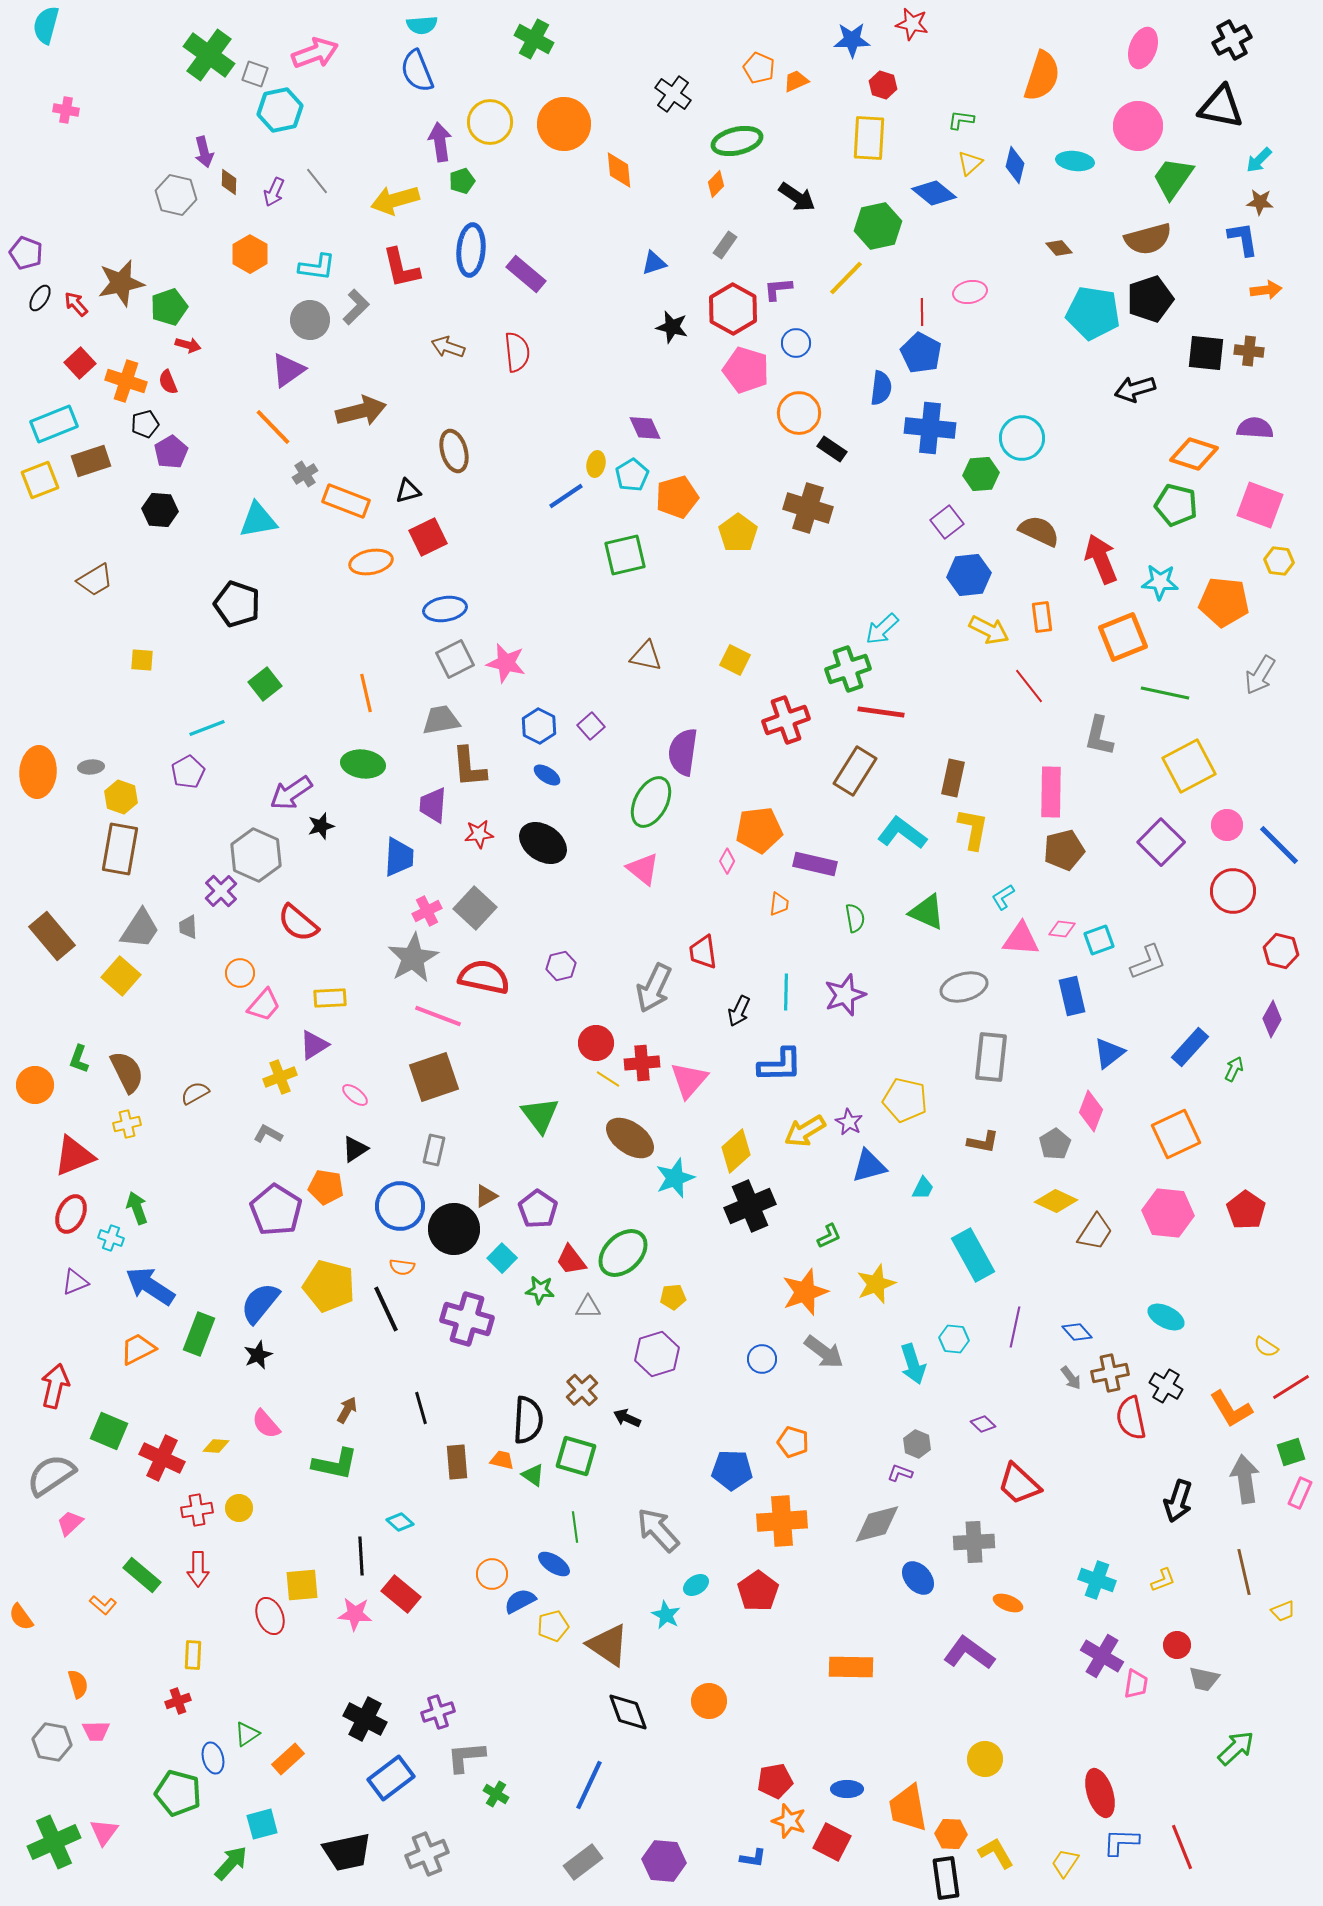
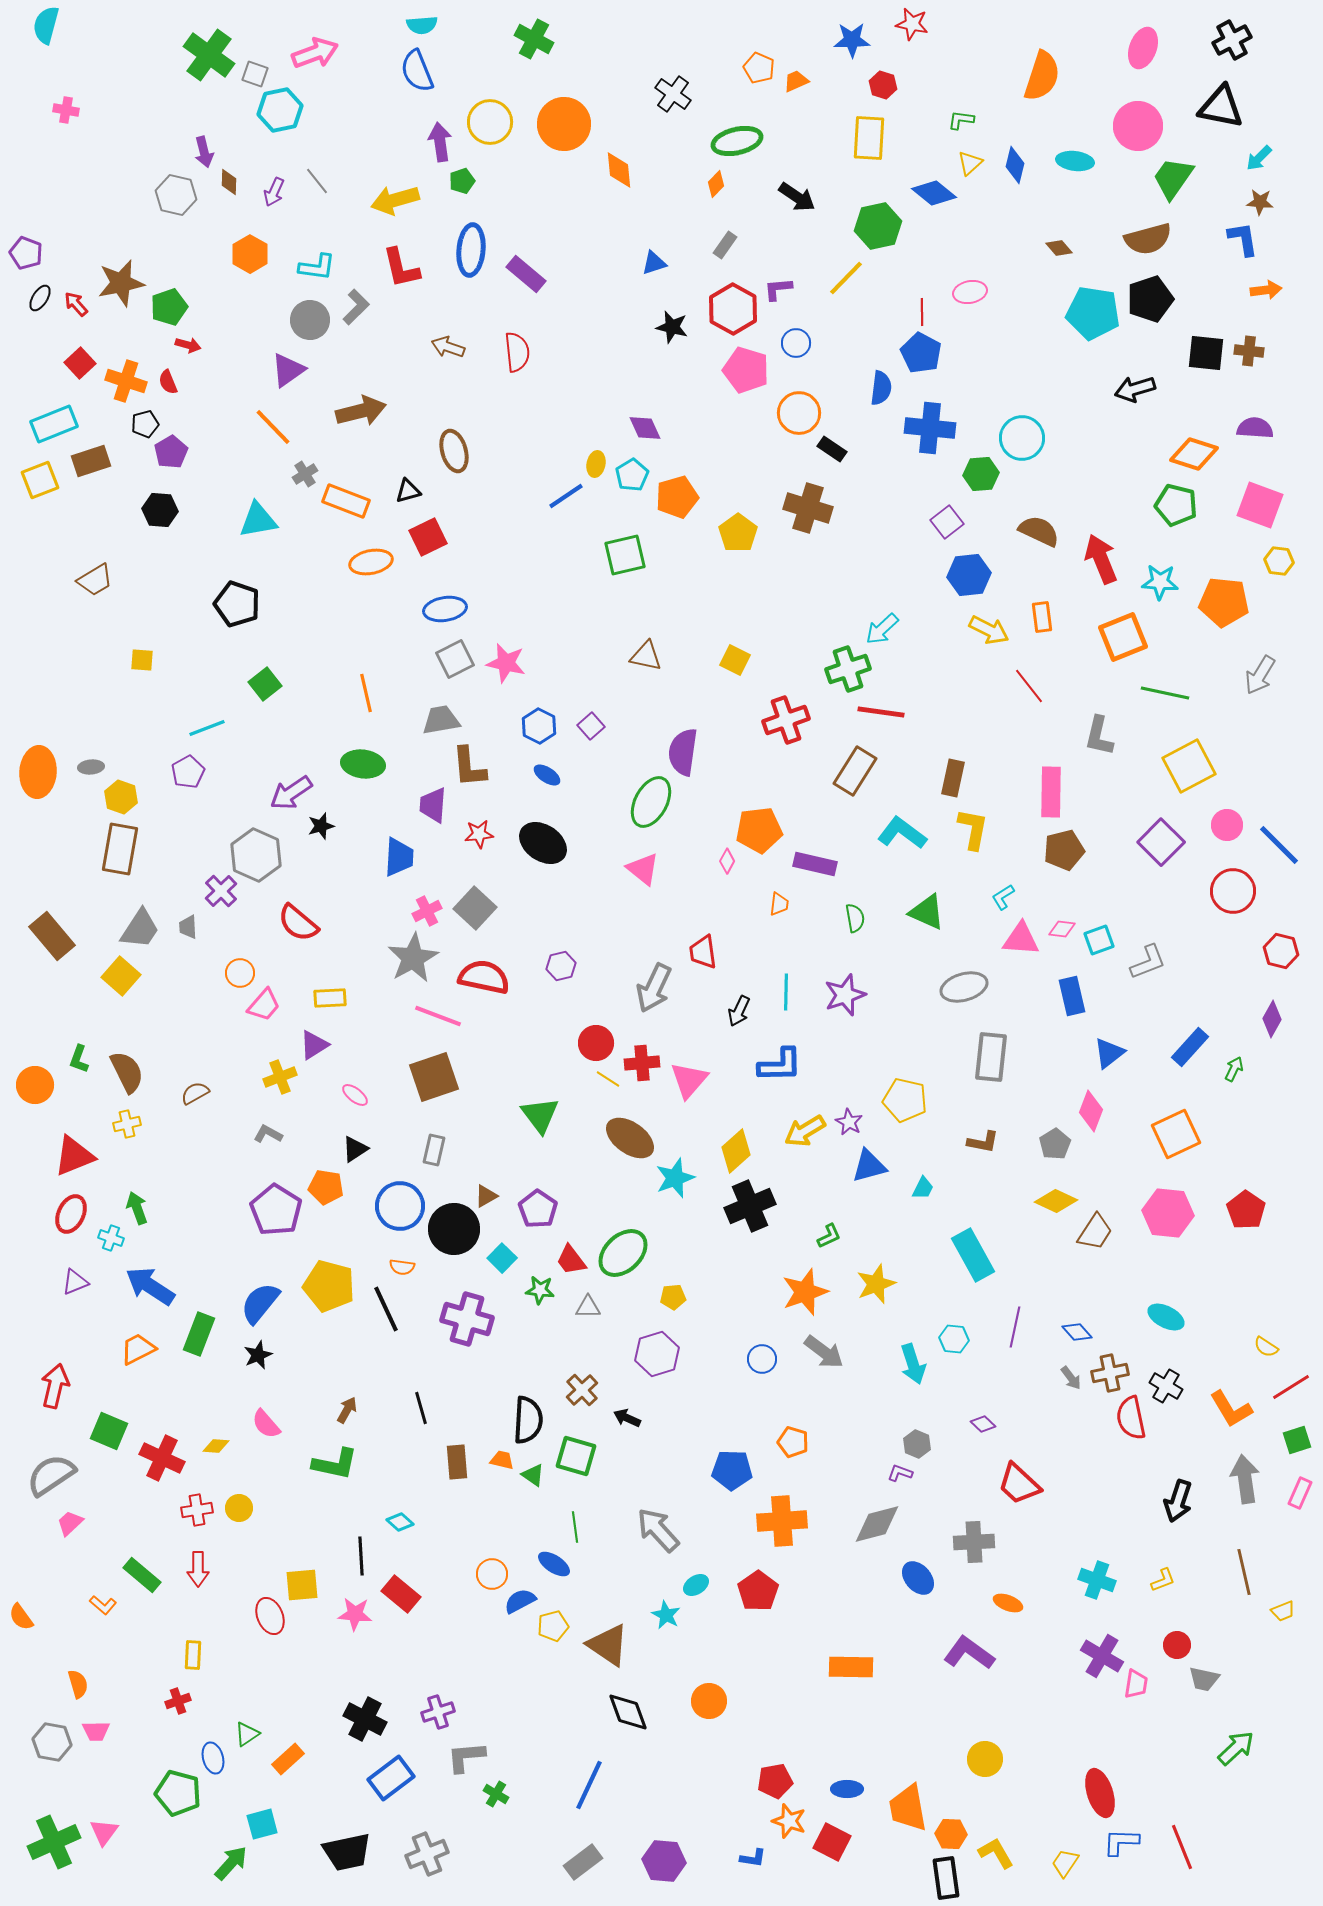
cyan arrow at (1259, 160): moved 2 px up
green square at (1291, 1452): moved 6 px right, 12 px up
